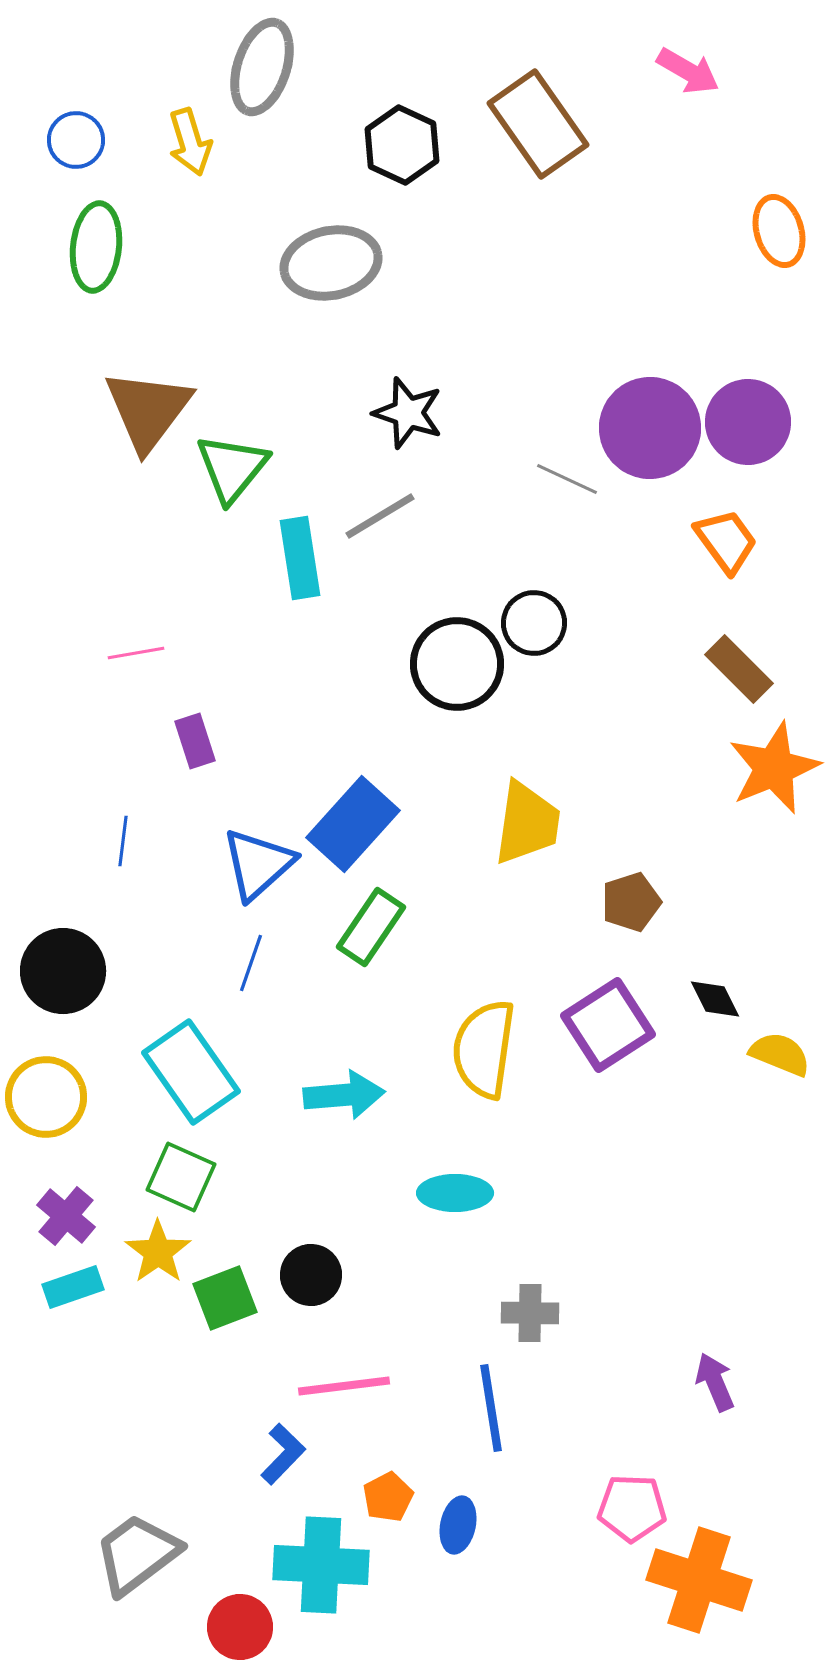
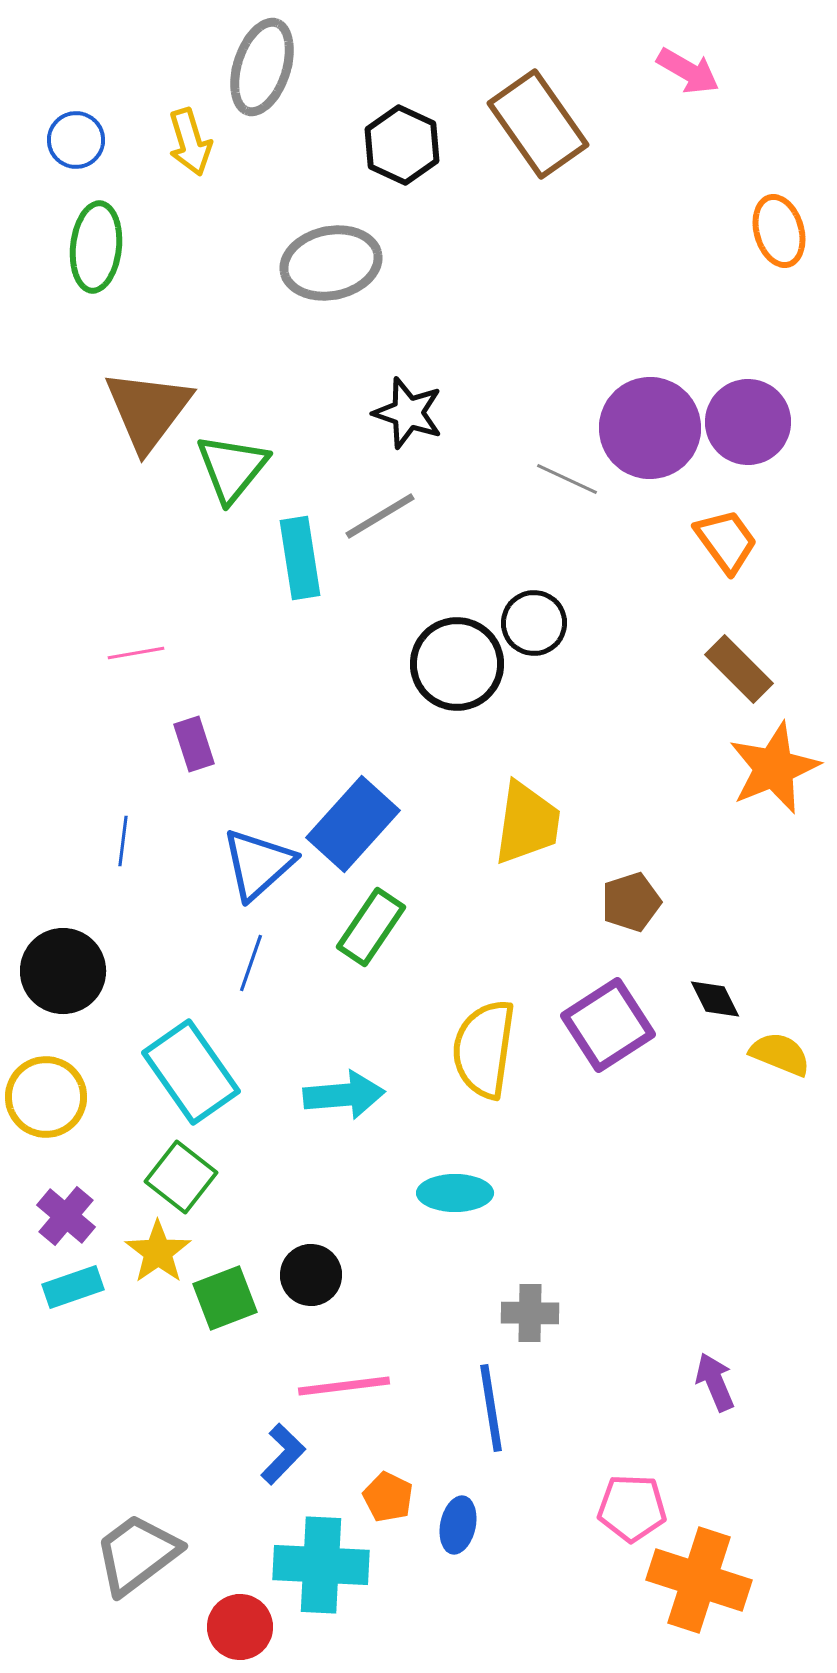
purple rectangle at (195, 741): moved 1 px left, 3 px down
green square at (181, 1177): rotated 14 degrees clockwise
orange pentagon at (388, 1497): rotated 18 degrees counterclockwise
